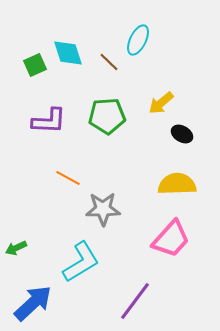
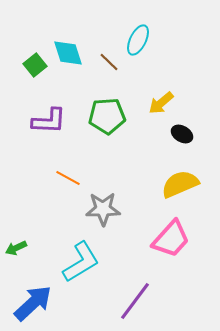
green square: rotated 15 degrees counterclockwise
yellow semicircle: moved 3 px right; rotated 21 degrees counterclockwise
